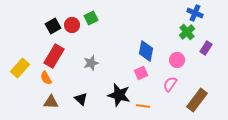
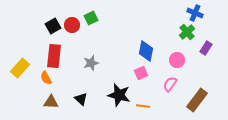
red rectangle: rotated 25 degrees counterclockwise
